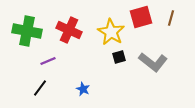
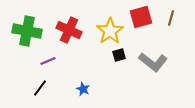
yellow star: moved 1 px left, 1 px up; rotated 8 degrees clockwise
black square: moved 2 px up
